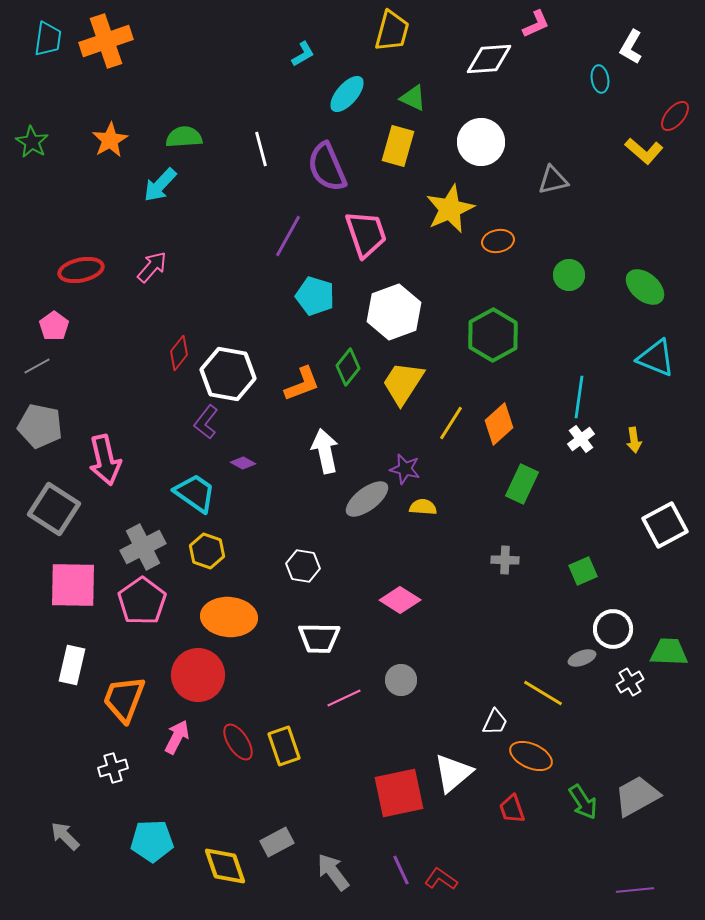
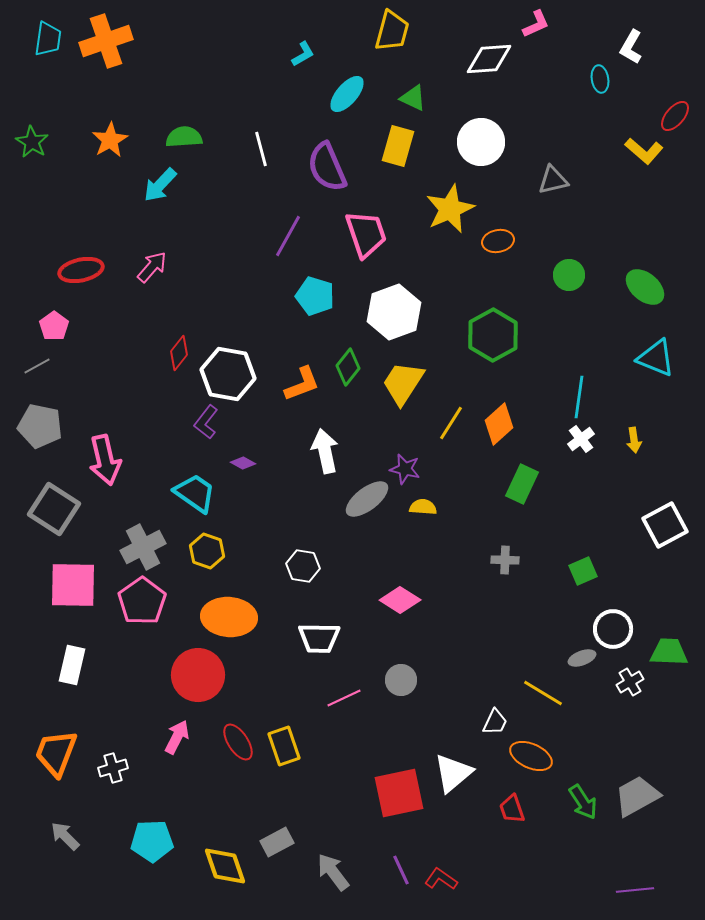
orange trapezoid at (124, 699): moved 68 px left, 54 px down
